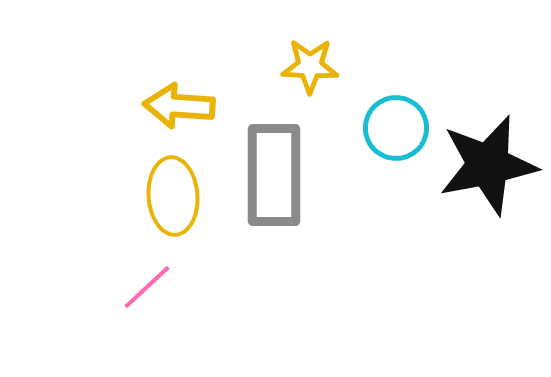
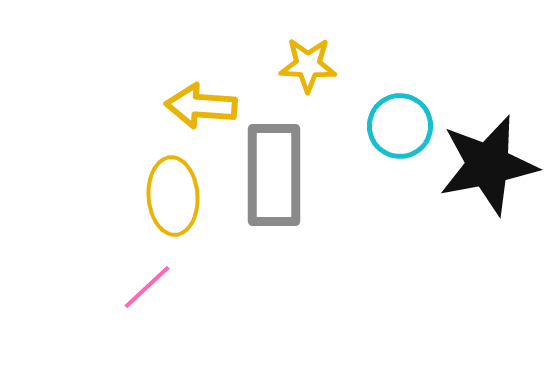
yellow star: moved 2 px left, 1 px up
yellow arrow: moved 22 px right
cyan circle: moved 4 px right, 2 px up
